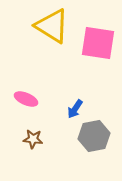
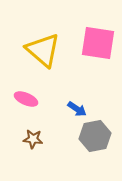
yellow triangle: moved 9 px left, 24 px down; rotated 9 degrees clockwise
blue arrow: moved 2 px right; rotated 90 degrees counterclockwise
gray hexagon: moved 1 px right
